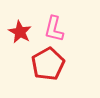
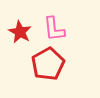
pink L-shape: rotated 20 degrees counterclockwise
